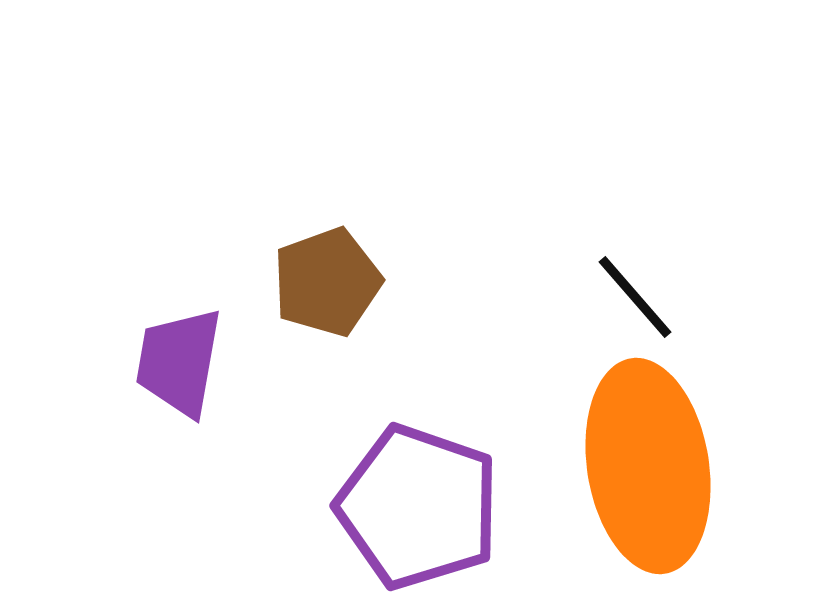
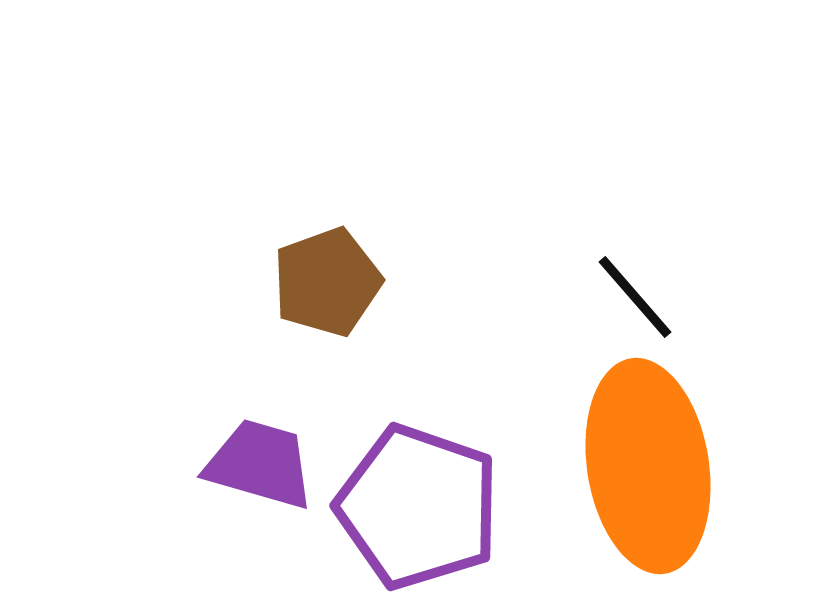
purple trapezoid: moved 81 px right, 102 px down; rotated 96 degrees clockwise
